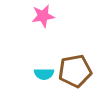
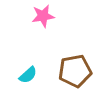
cyan semicircle: moved 16 px left, 1 px down; rotated 42 degrees counterclockwise
